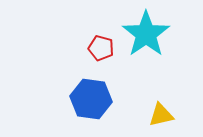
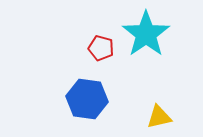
blue hexagon: moved 4 px left
yellow triangle: moved 2 px left, 2 px down
